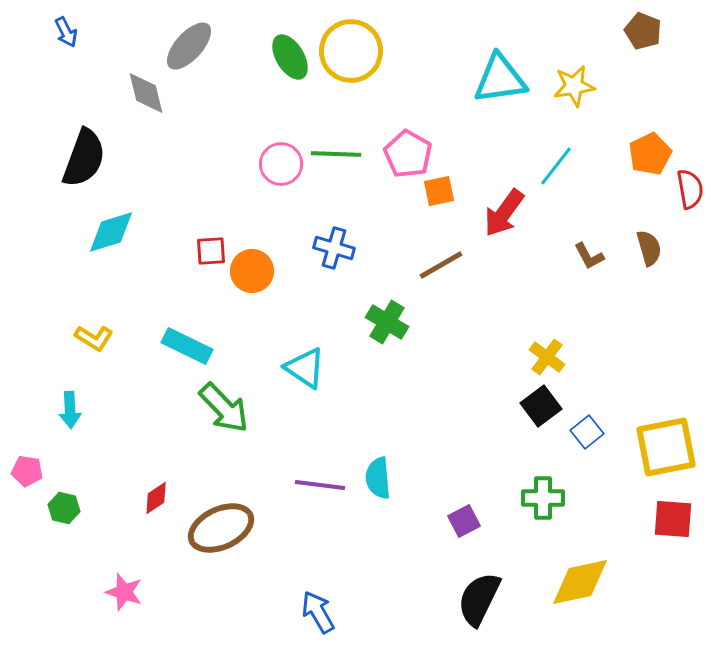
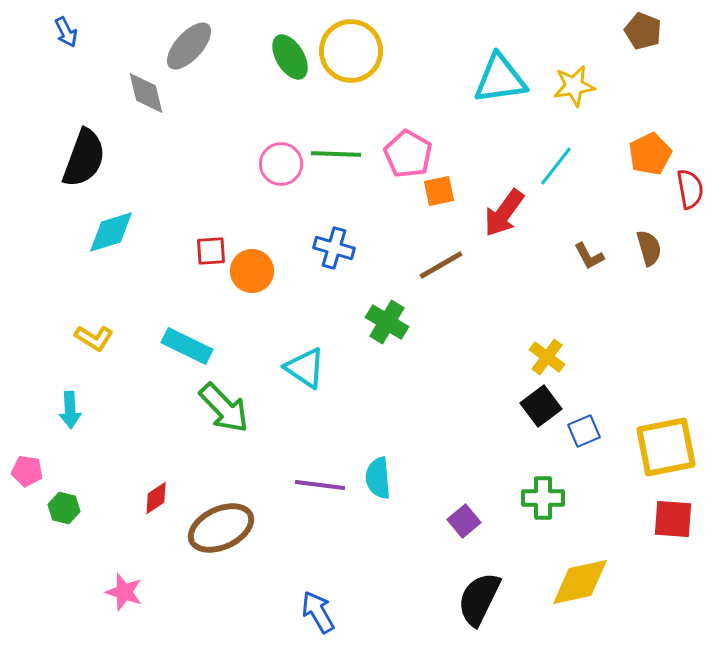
blue square at (587, 432): moved 3 px left, 1 px up; rotated 16 degrees clockwise
purple square at (464, 521): rotated 12 degrees counterclockwise
